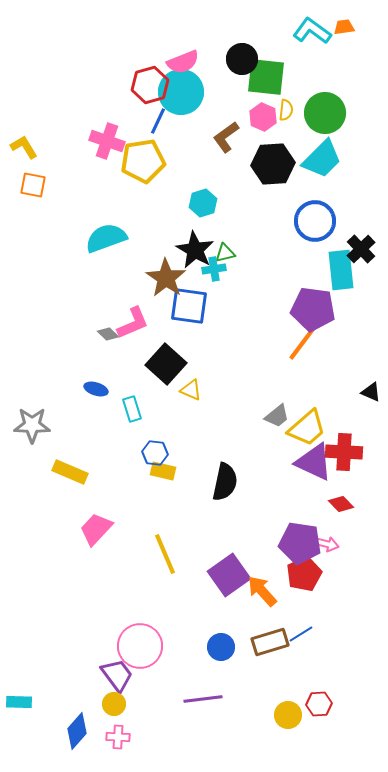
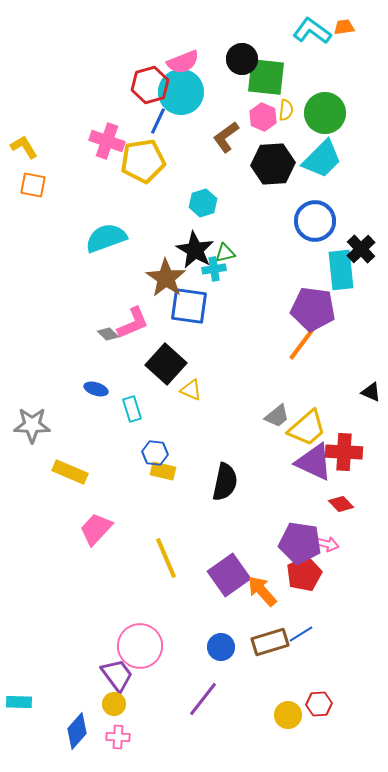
yellow line at (165, 554): moved 1 px right, 4 px down
purple line at (203, 699): rotated 45 degrees counterclockwise
